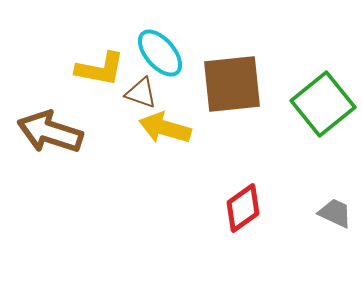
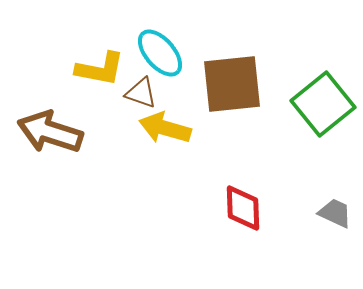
red diamond: rotated 57 degrees counterclockwise
